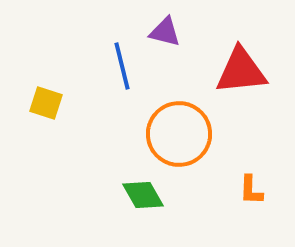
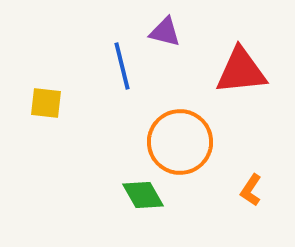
yellow square: rotated 12 degrees counterclockwise
orange circle: moved 1 px right, 8 px down
orange L-shape: rotated 32 degrees clockwise
